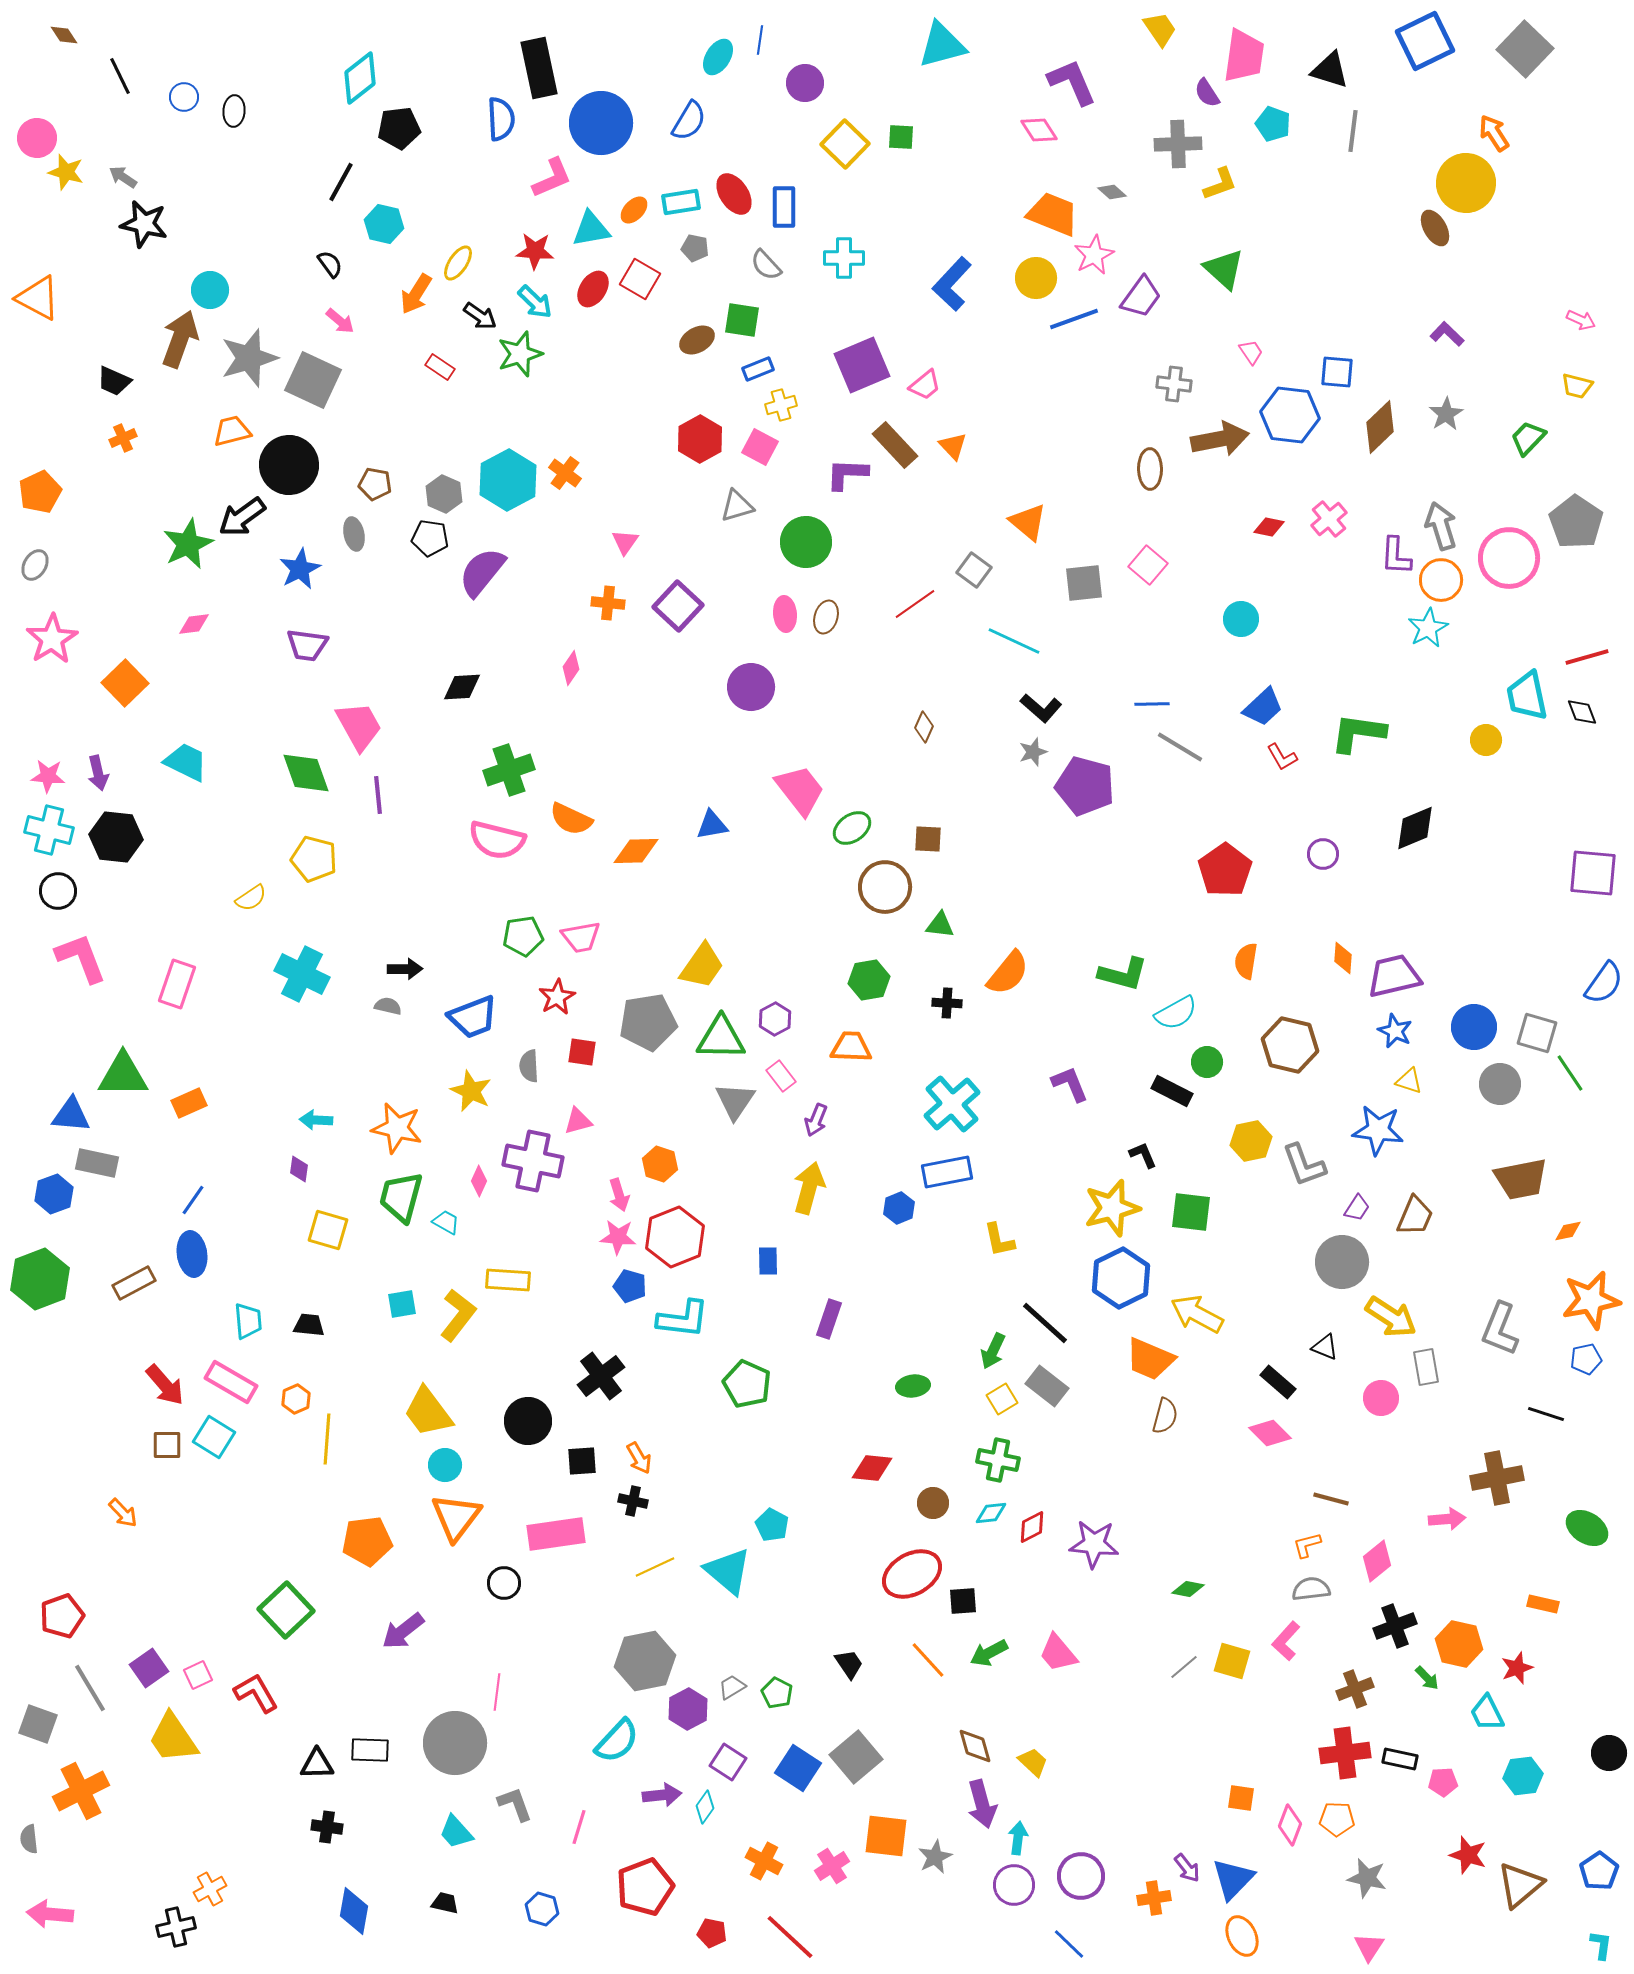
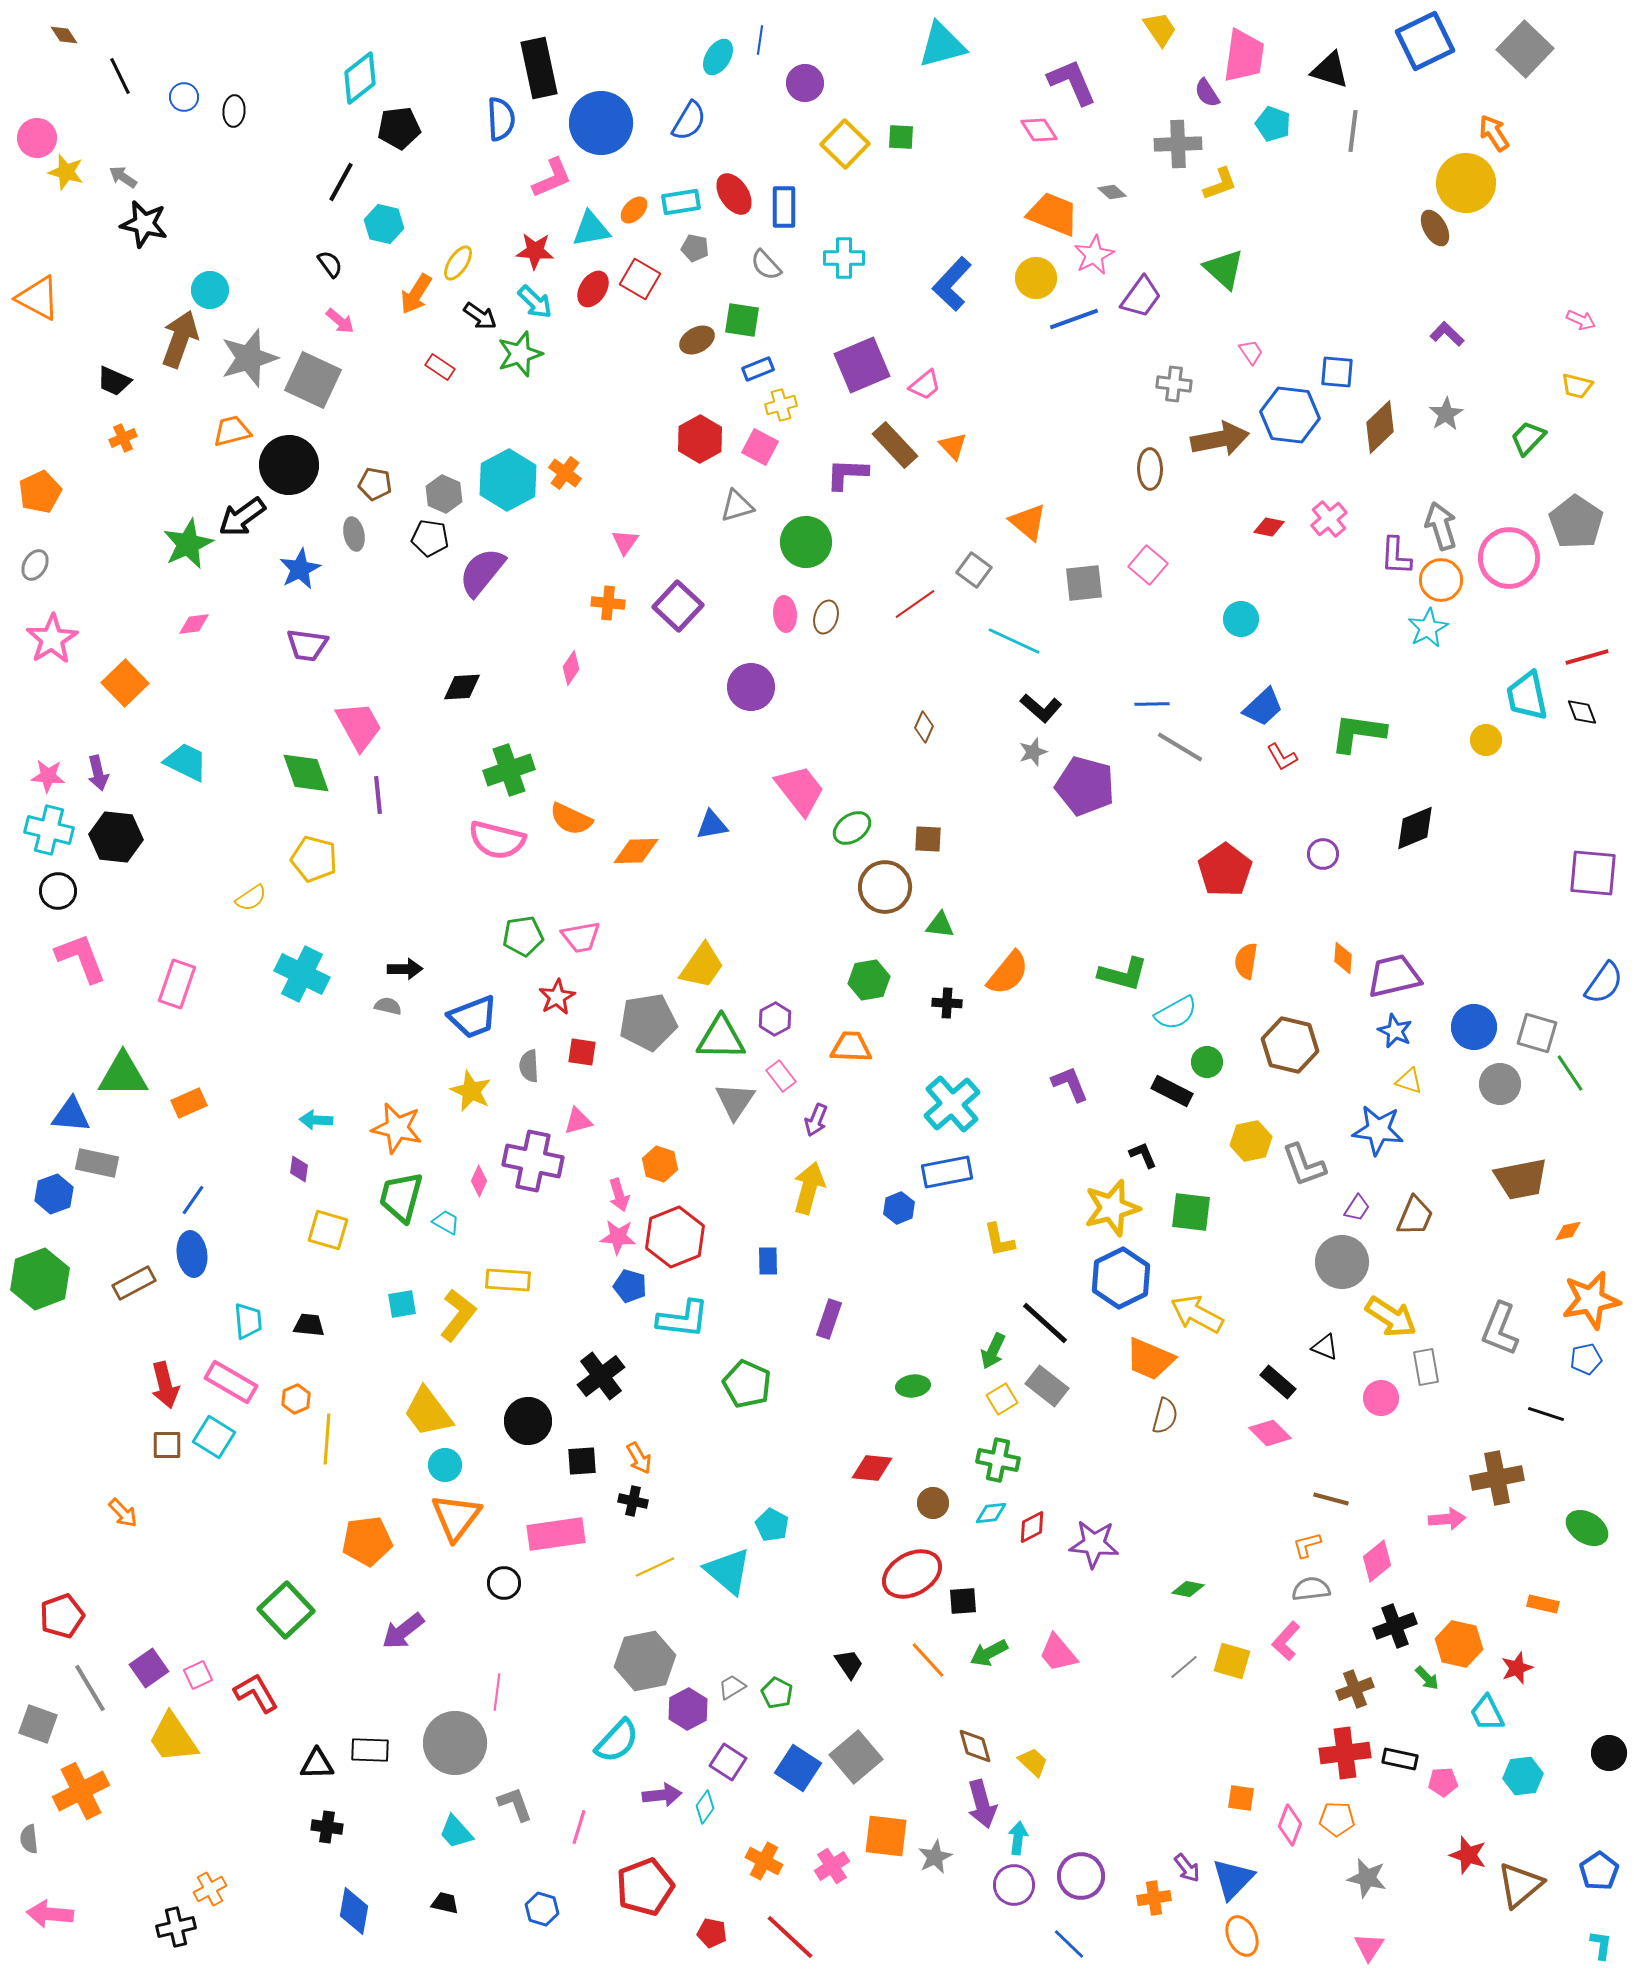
red arrow at (165, 1385): rotated 27 degrees clockwise
